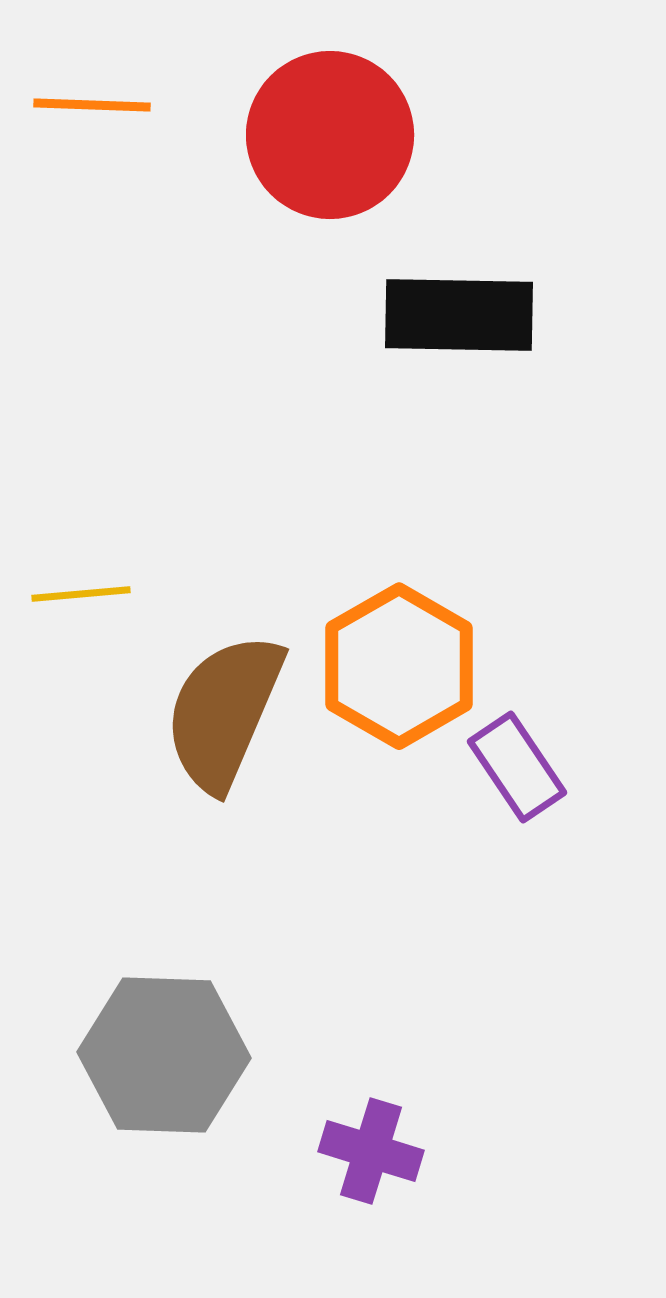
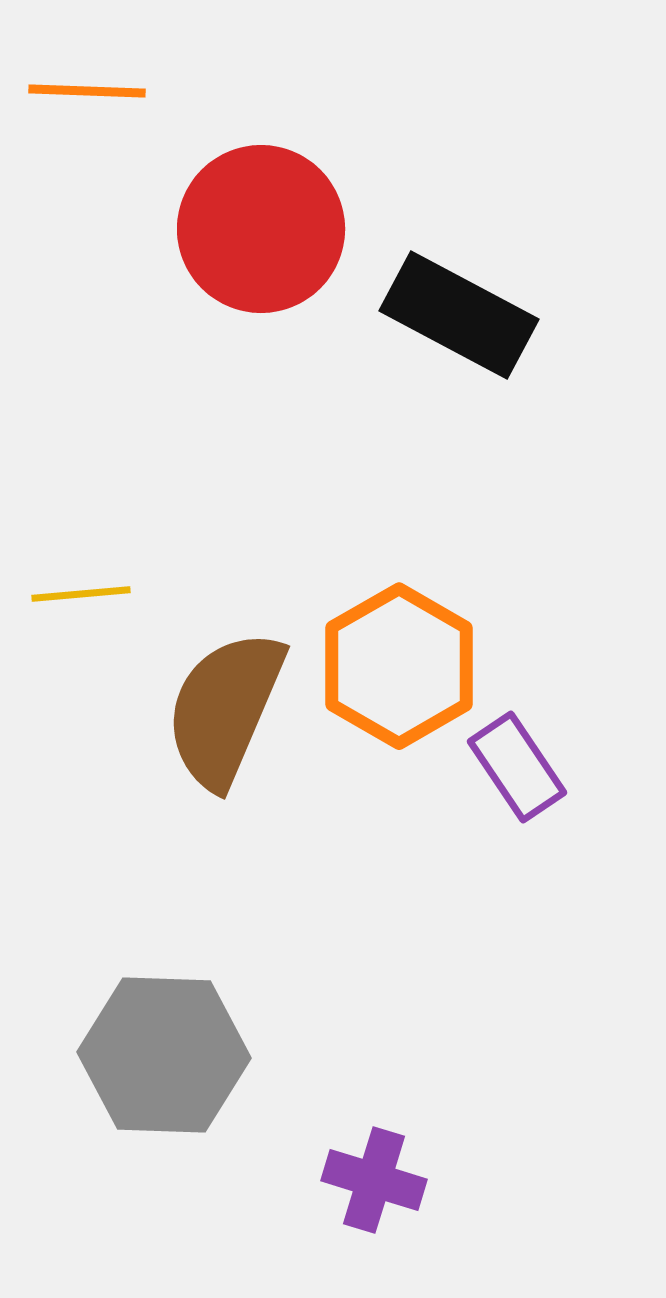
orange line: moved 5 px left, 14 px up
red circle: moved 69 px left, 94 px down
black rectangle: rotated 27 degrees clockwise
brown semicircle: moved 1 px right, 3 px up
purple cross: moved 3 px right, 29 px down
